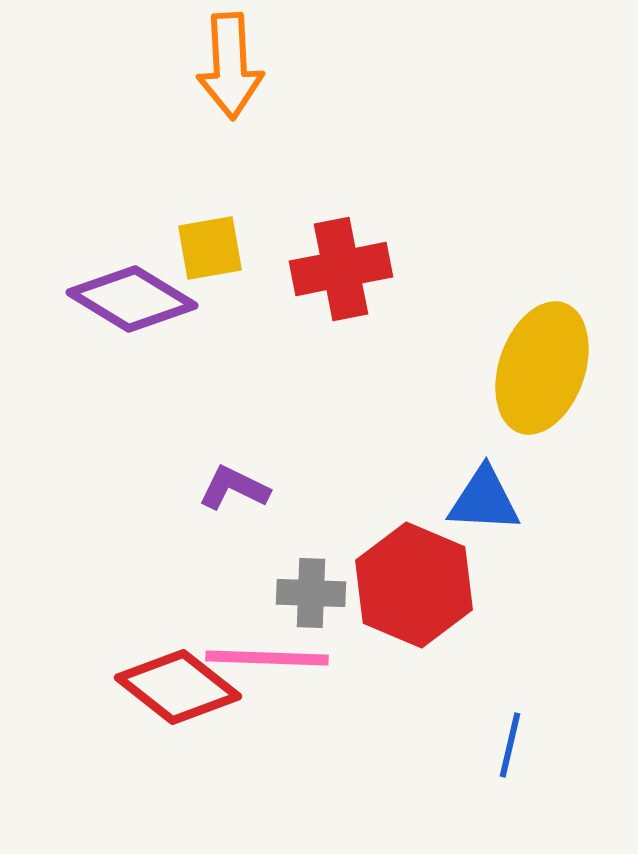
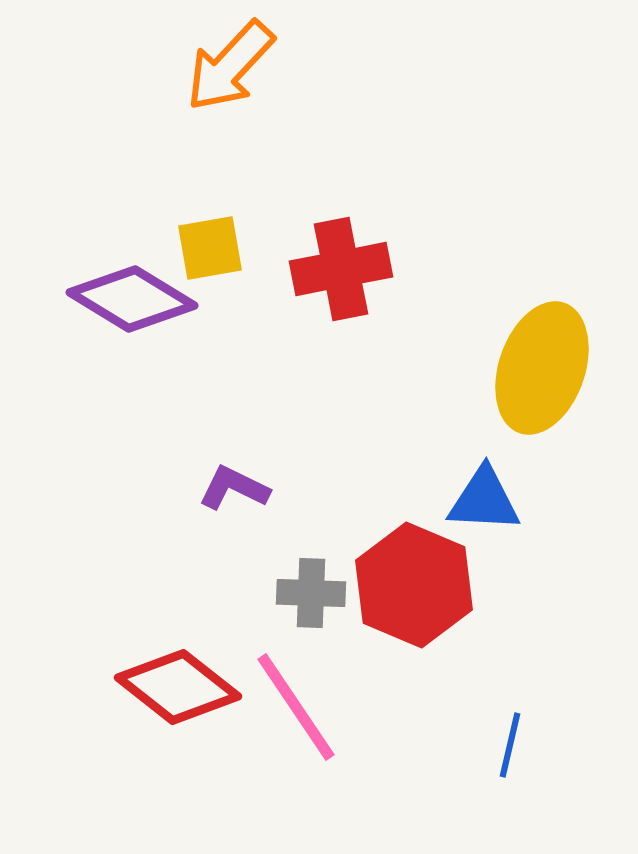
orange arrow: rotated 46 degrees clockwise
pink line: moved 29 px right, 49 px down; rotated 54 degrees clockwise
